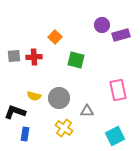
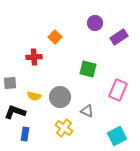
purple circle: moved 7 px left, 2 px up
purple rectangle: moved 2 px left, 2 px down; rotated 18 degrees counterclockwise
gray square: moved 4 px left, 27 px down
green square: moved 12 px right, 9 px down
pink rectangle: rotated 35 degrees clockwise
gray circle: moved 1 px right, 1 px up
gray triangle: rotated 24 degrees clockwise
cyan square: moved 2 px right
